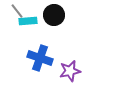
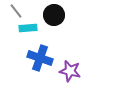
gray line: moved 1 px left
cyan rectangle: moved 7 px down
purple star: rotated 25 degrees clockwise
